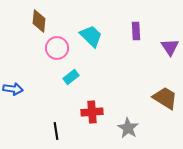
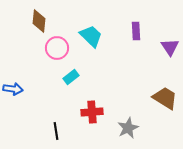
gray star: rotated 15 degrees clockwise
